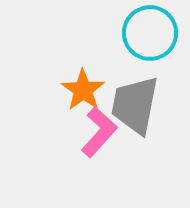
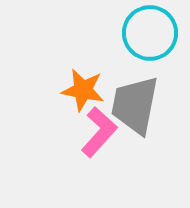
orange star: rotated 24 degrees counterclockwise
